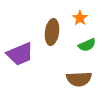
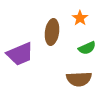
green semicircle: moved 3 px down
